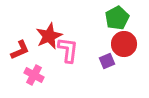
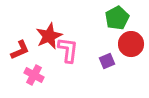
red circle: moved 7 px right
